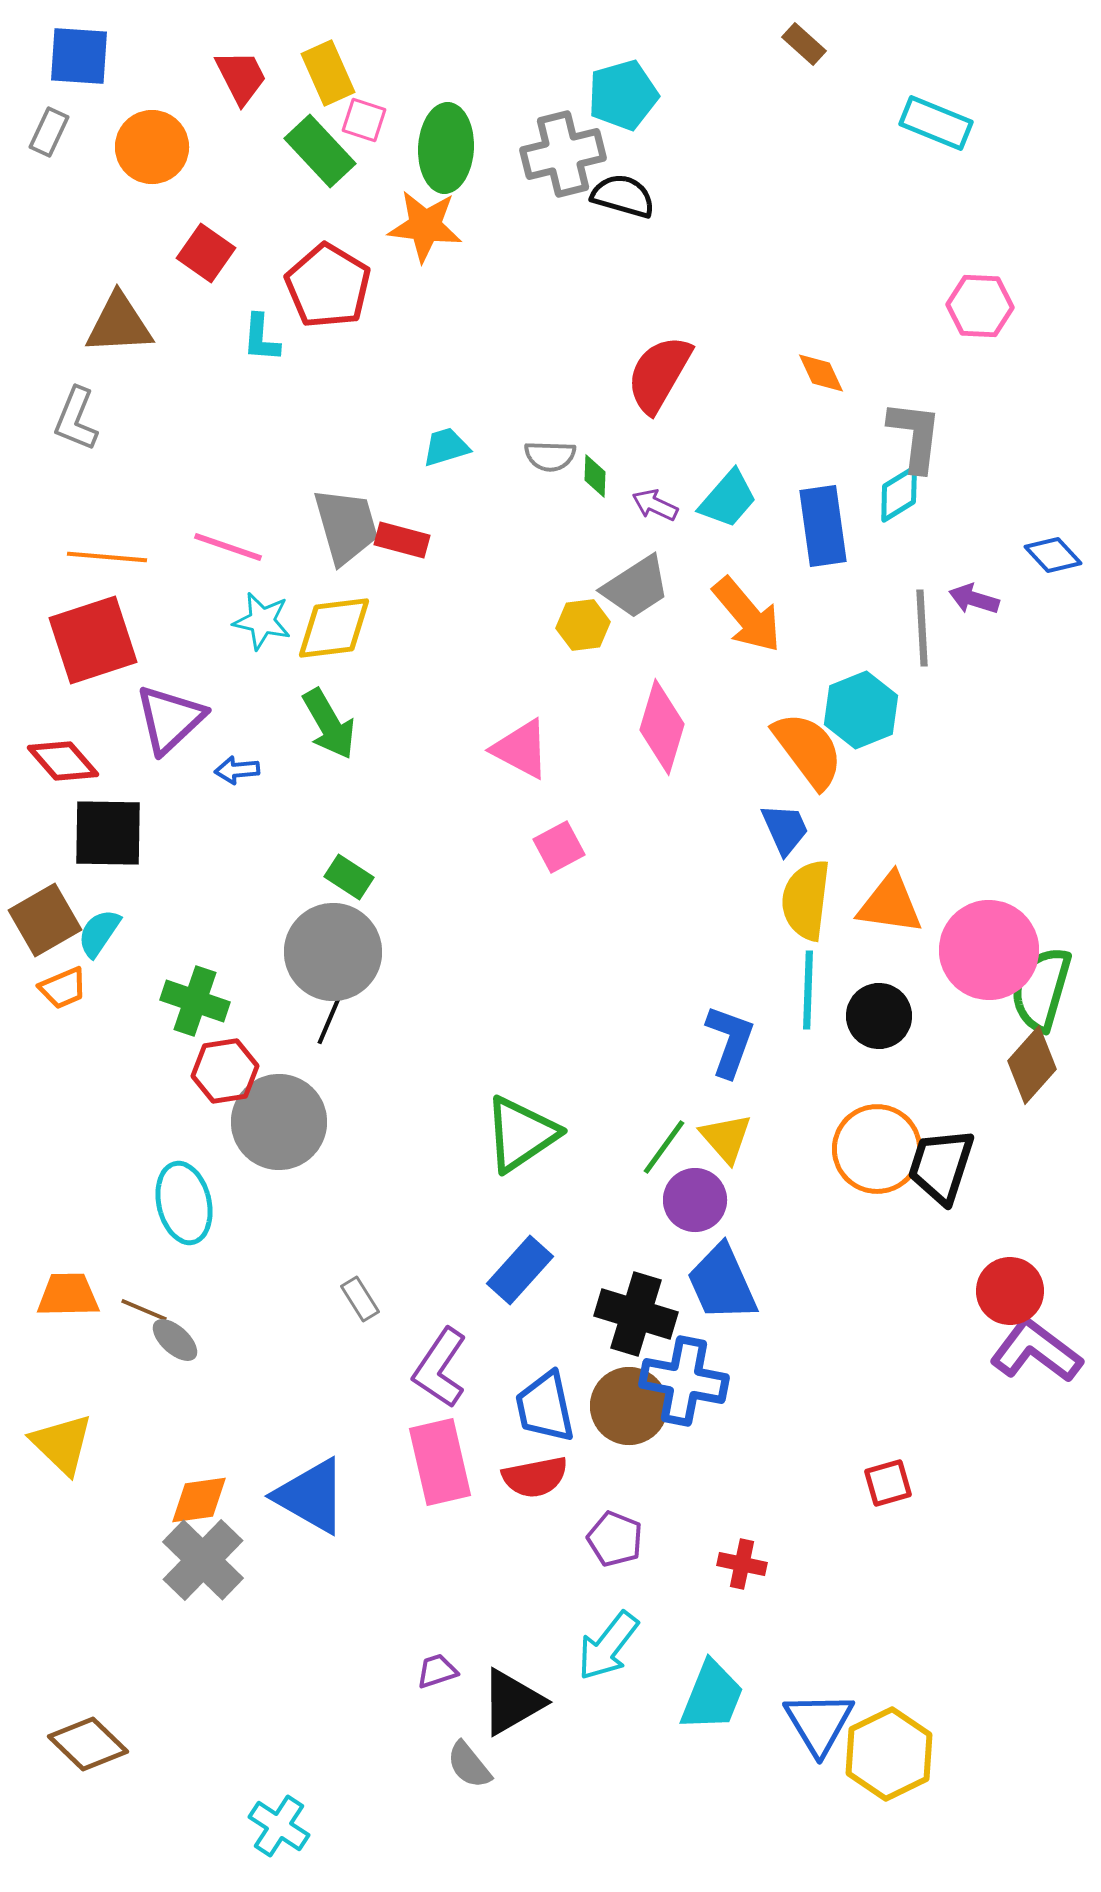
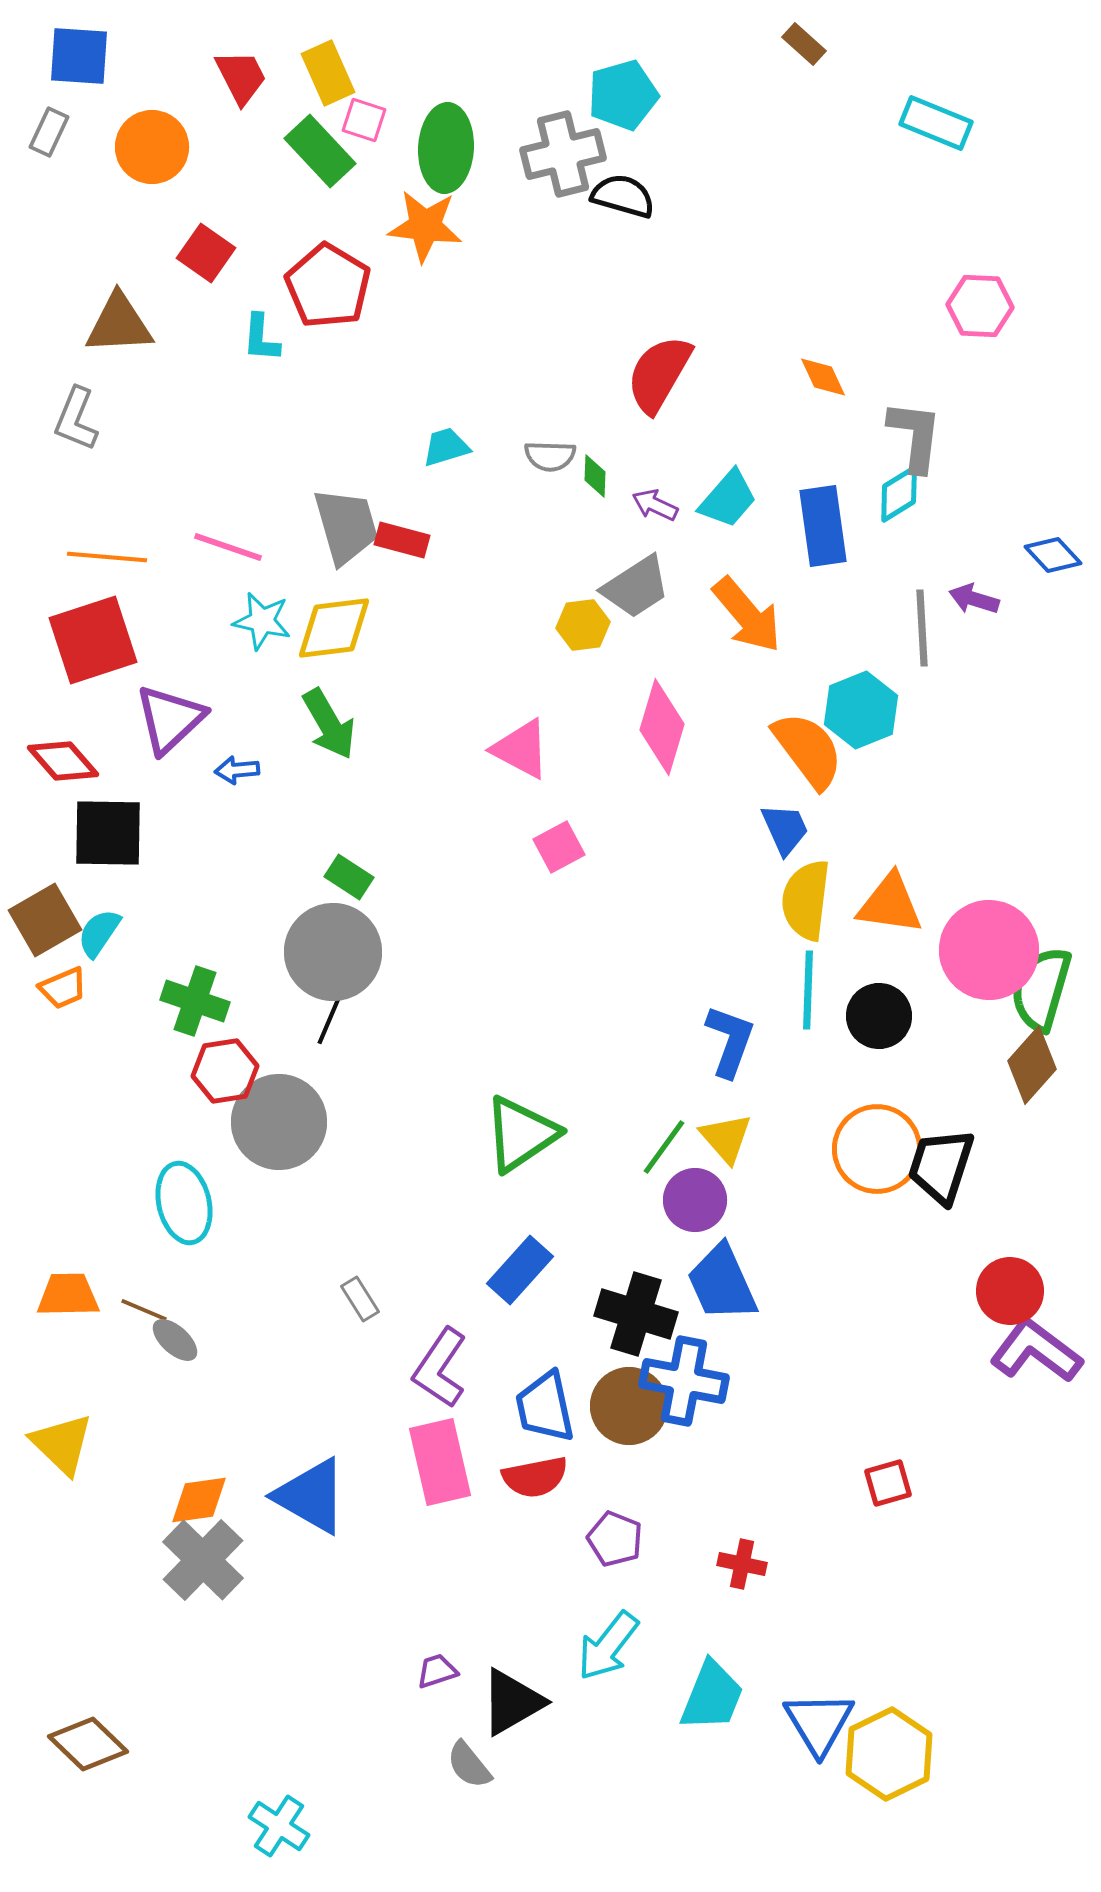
orange diamond at (821, 373): moved 2 px right, 4 px down
